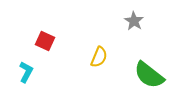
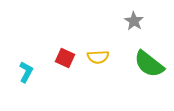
red square: moved 20 px right, 17 px down
yellow semicircle: moved 1 px left; rotated 65 degrees clockwise
green semicircle: moved 11 px up
